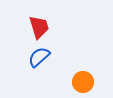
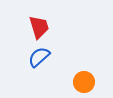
orange circle: moved 1 px right
